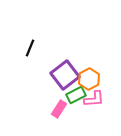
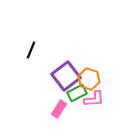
black line: moved 1 px right, 2 px down
purple square: moved 1 px right, 1 px down
orange hexagon: rotated 15 degrees counterclockwise
green rectangle: moved 1 px right, 2 px up
